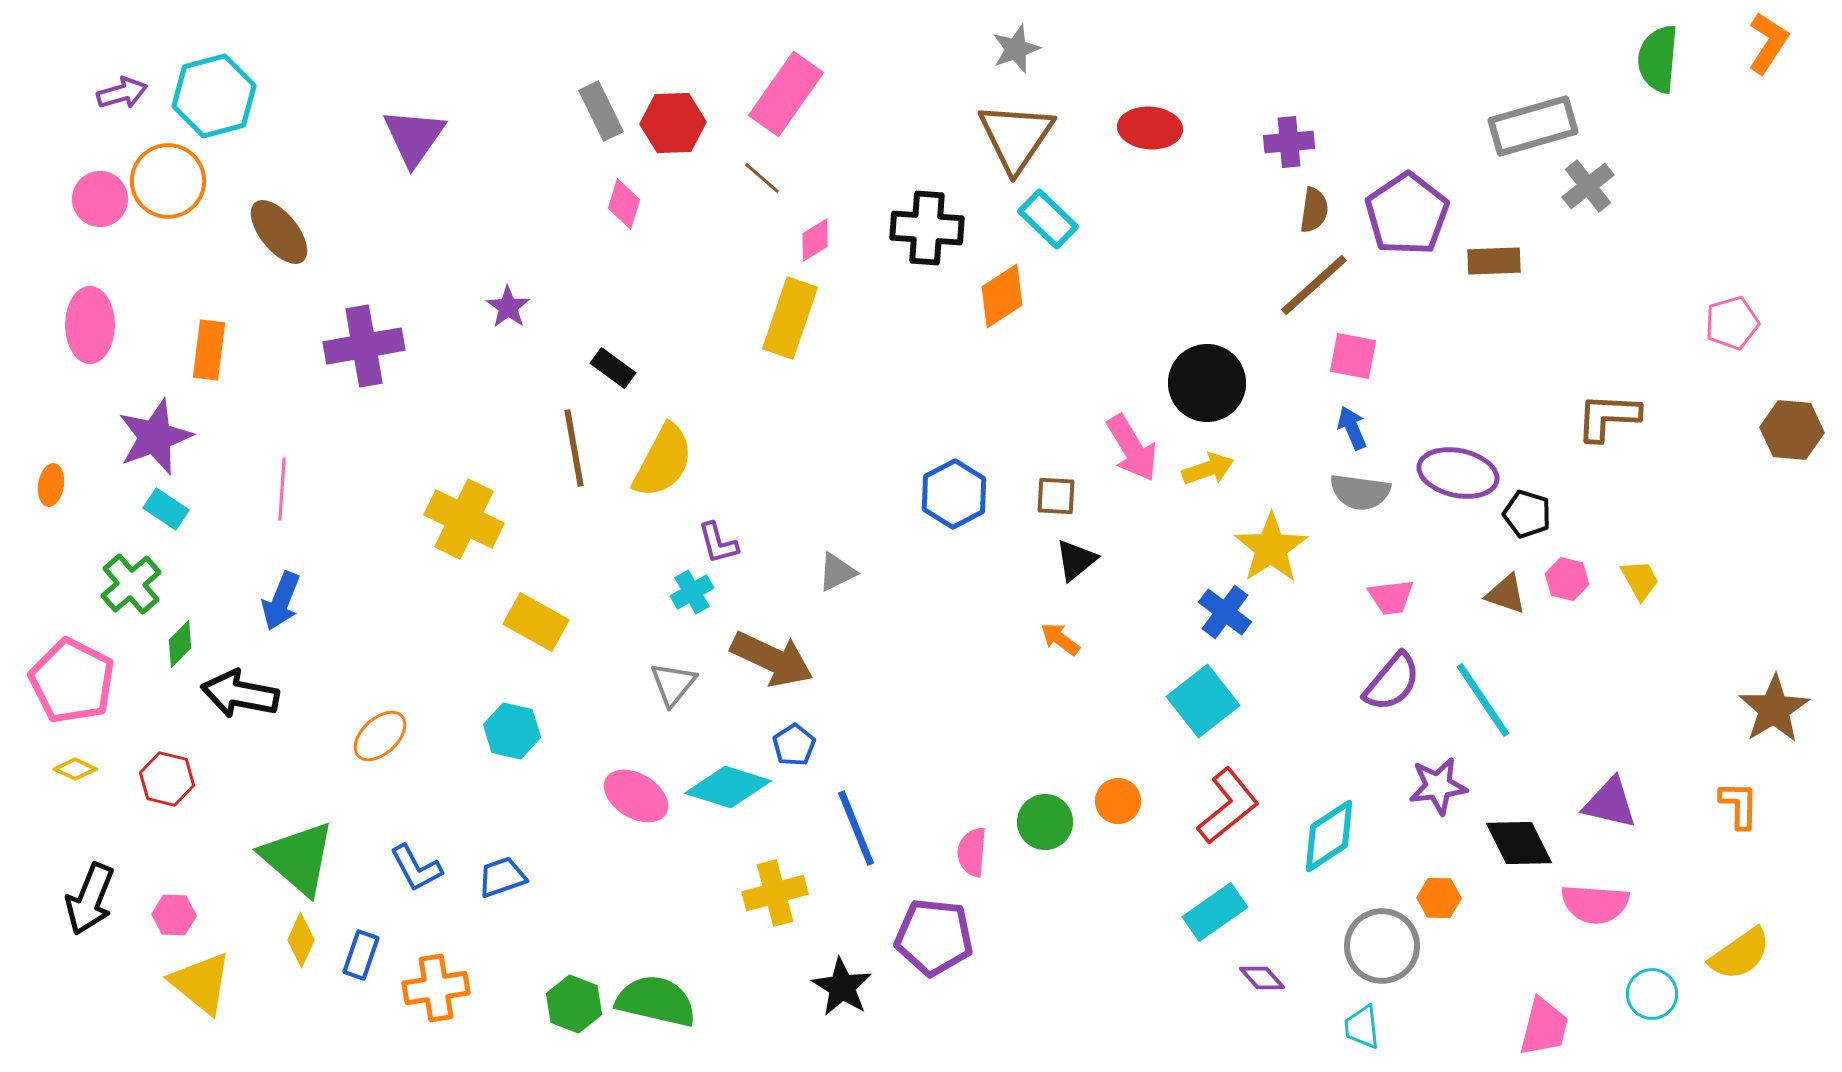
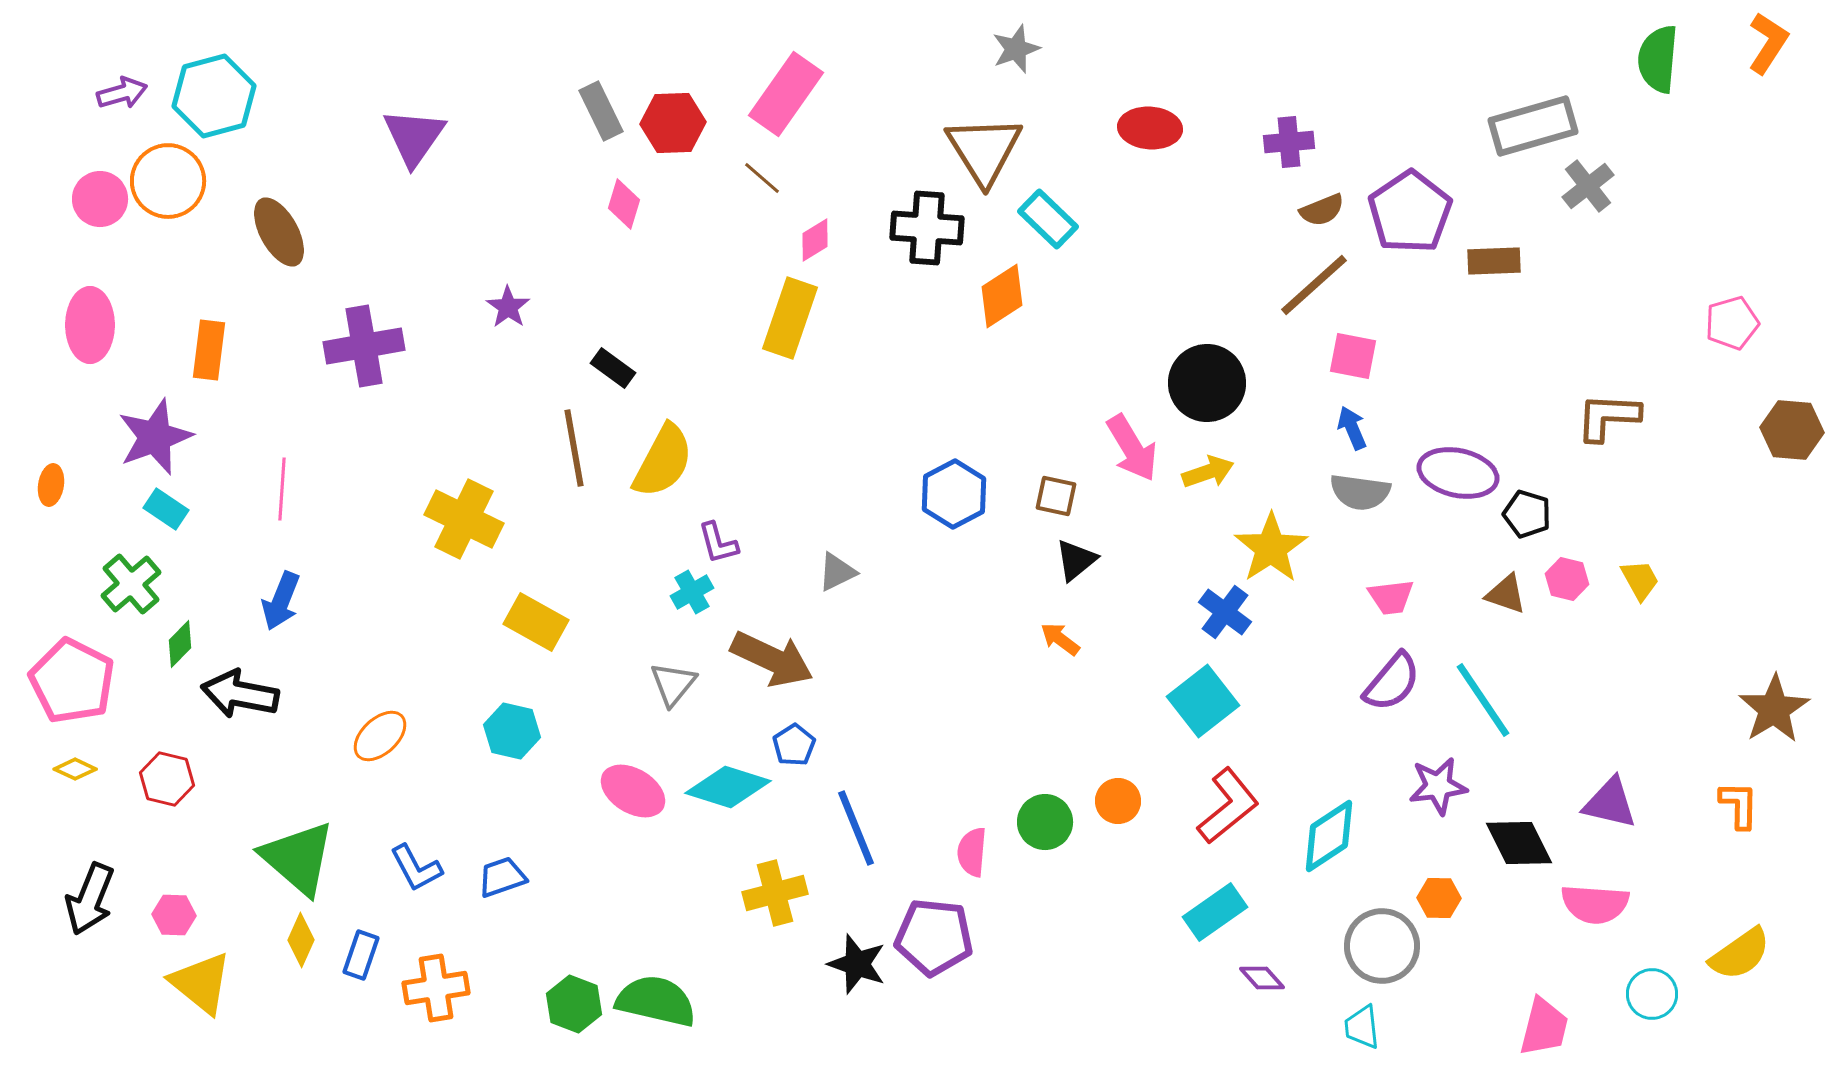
brown triangle at (1016, 137): moved 32 px left, 13 px down; rotated 6 degrees counterclockwise
brown semicircle at (1314, 210): moved 8 px right; rotated 60 degrees clockwise
purple pentagon at (1407, 214): moved 3 px right, 2 px up
brown ellipse at (279, 232): rotated 10 degrees clockwise
yellow arrow at (1208, 469): moved 3 px down
brown square at (1056, 496): rotated 9 degrees clockwise
pink ellipse at (636, 796): moved 3 px left, 5 px up
black star at (842, 987): moved 15 px right, 23 px up; rotated 12 degrees counterclockwise
